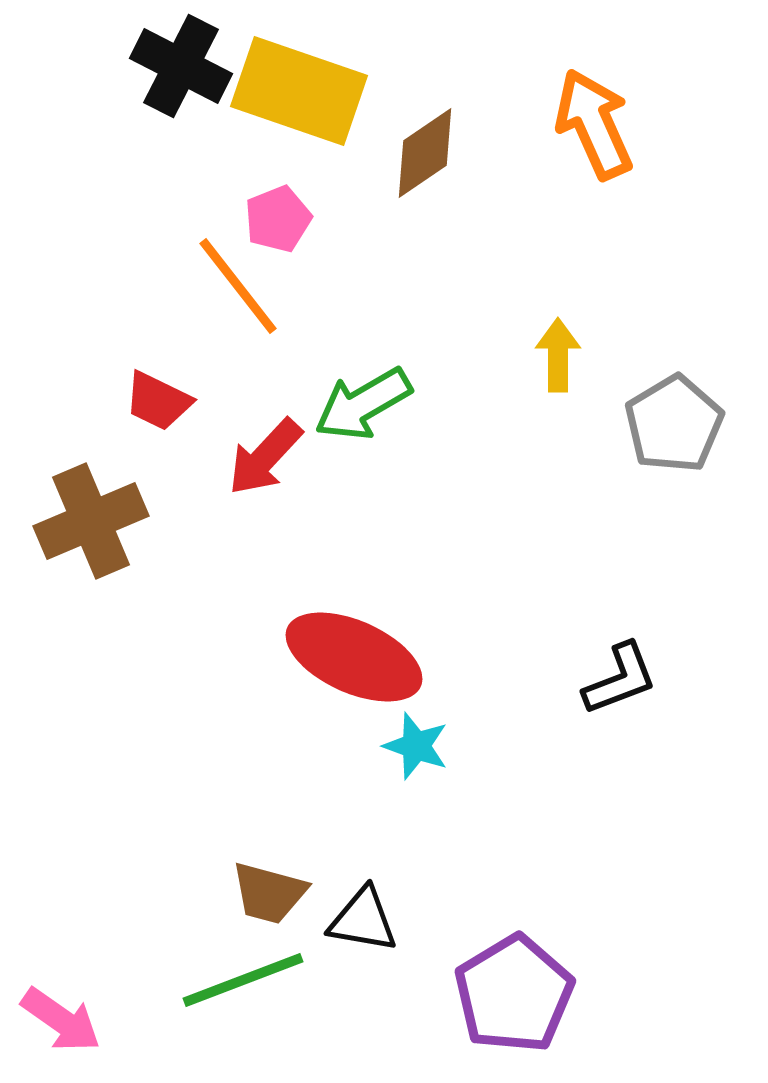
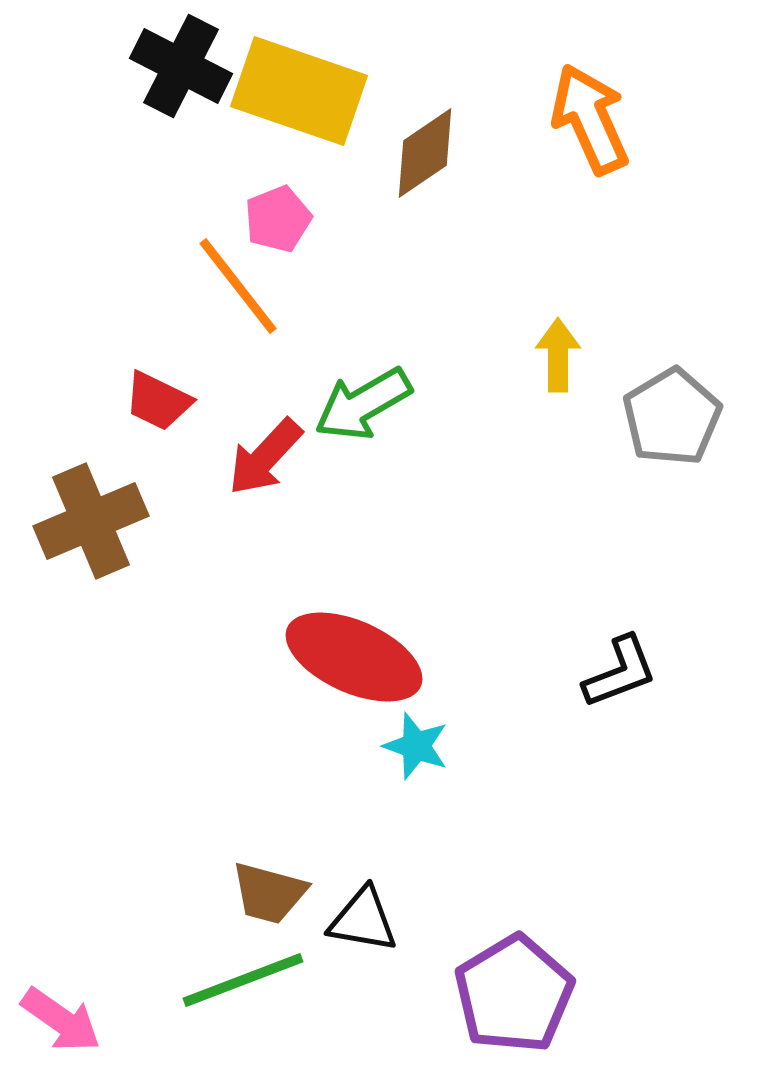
orange arrow: moved 4 px left, 5 px up
gray pentagon: moved 2 px left, 7 px up
black L-shape: moved 7 px up
